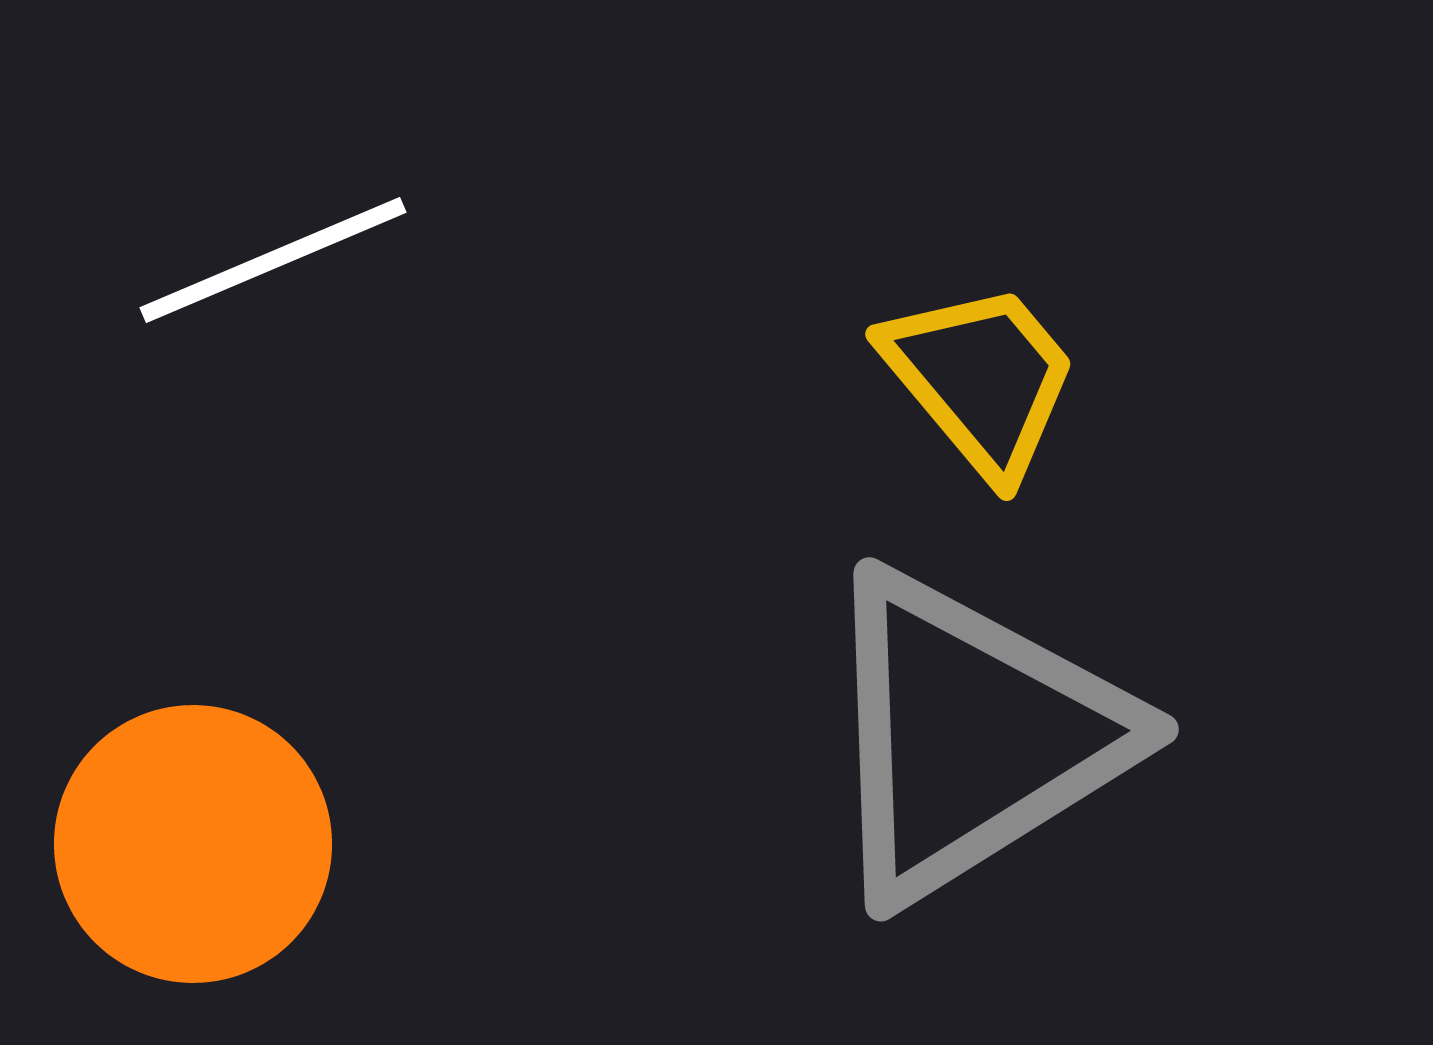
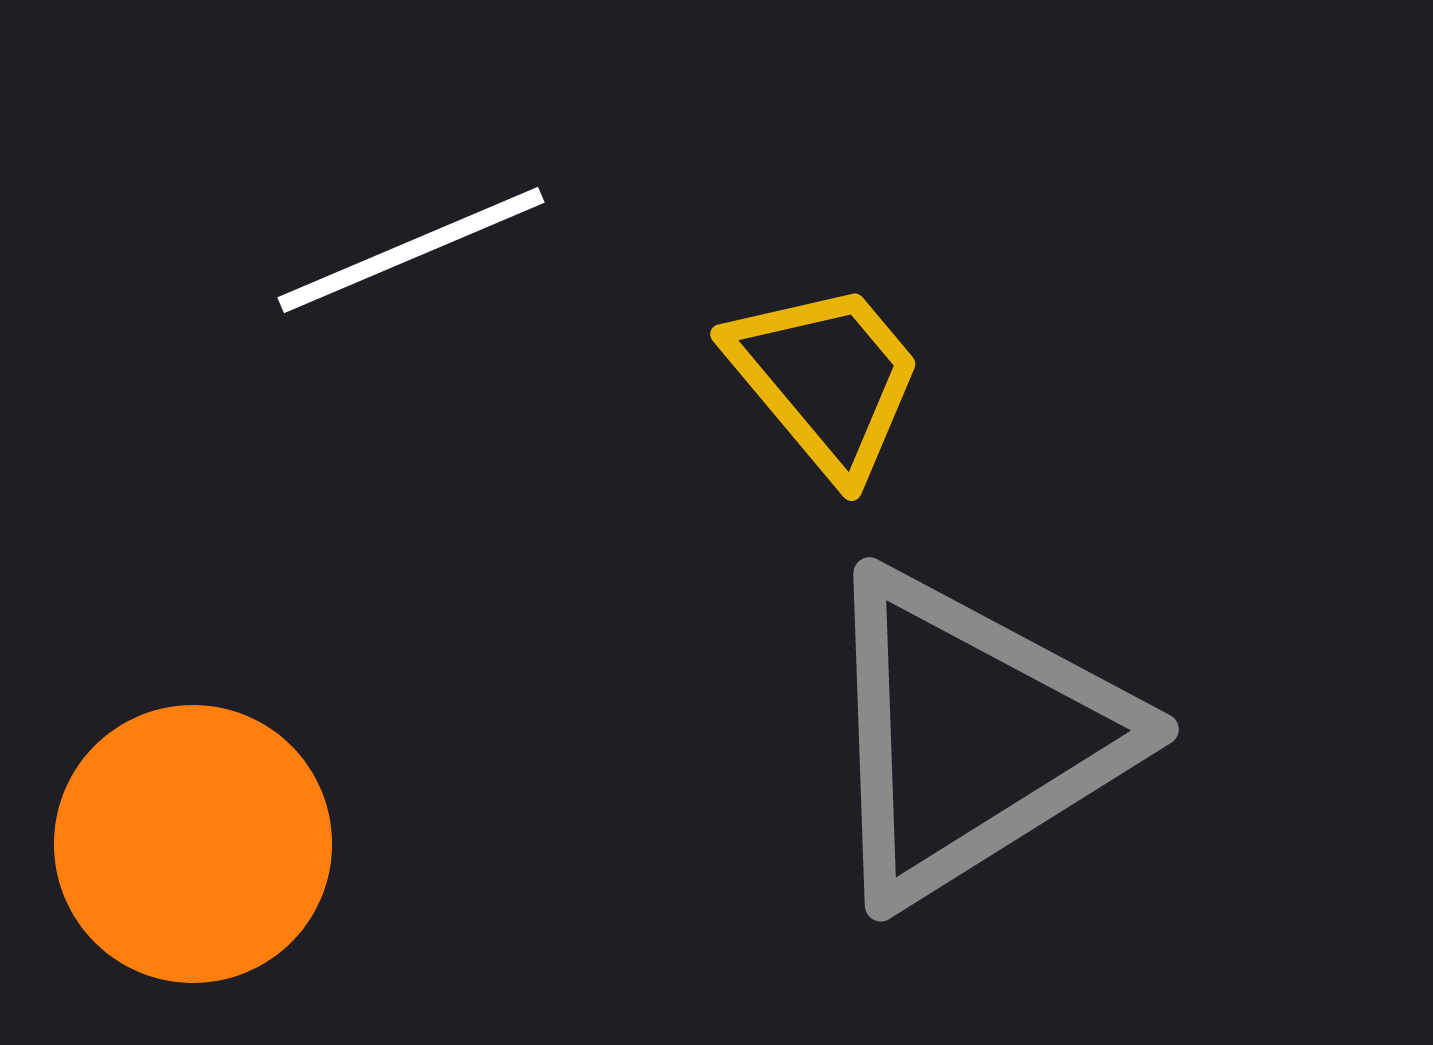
white line: moved 138 px right, 10 px up
yellow trapezoid: moved 155 px left
